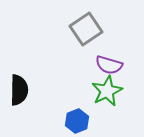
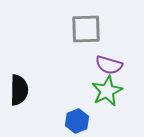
gray square: rotated 32 degrees clockwise
